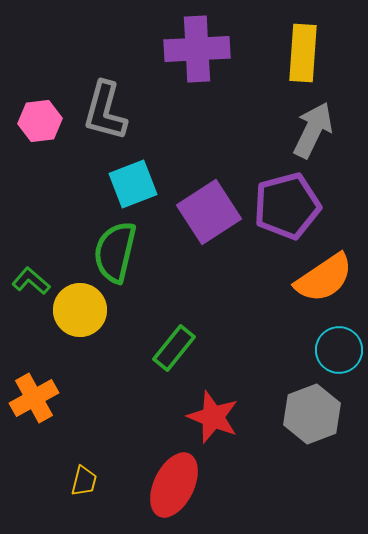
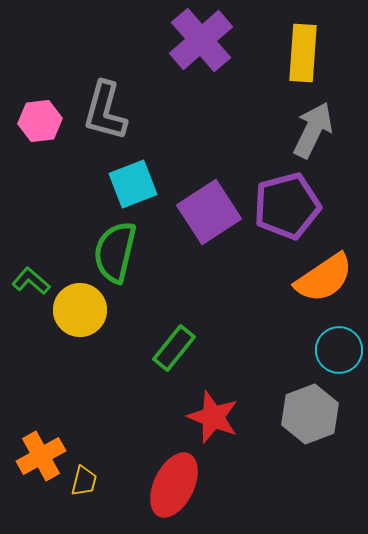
purple cross: moved 4 px right, 9 px up; rotated 38 degrees counterclockwise
orange cross: moved 7 px right, 58 px down
gray hexagon: moved 2 px left
